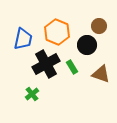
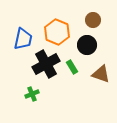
brown circle: moved 6 px left, 6 px up
green cross: rotated 16 degrees clockwise
